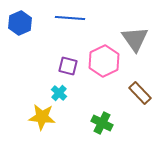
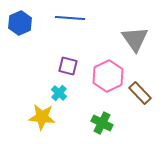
pink hexagon: moved 4 px right, 15 px down
